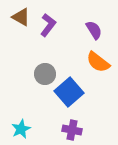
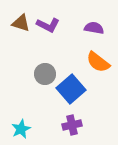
brown triangle: moved 6 px down; rotated 12 degrees counterclockwise
purple L-shape: rotated 80 degrees clockwise
purple semicircle: moved 2 px up; rotated 48 degrees counterclockwise
blue square: moved 2 px right, 3 px up
purple cross: moved 5 px up; rotated 24 degrees counterclockwise
